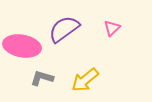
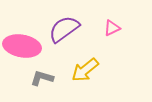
pink triangle: rotated 18 degrees clockwise
yellow arrow: moved 10 px up
